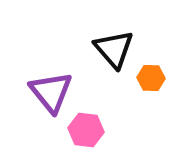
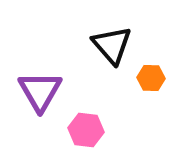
black triangle: moved 2 px left, 4 px up
purple triangle: moved 11 px left, 1 px up; rotated 9 degrees clockwise
